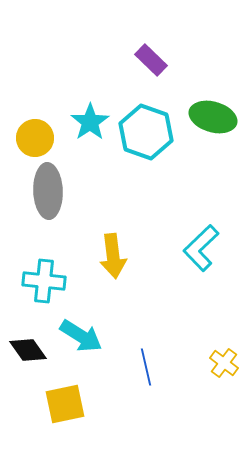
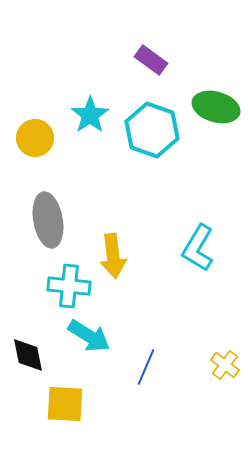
purple rectangle: rotated 8 degrees counterclockwise
green ellipse: moved 3 px right, 10 px up
cyan star: moved 7 px up
cyan hexagon: moved 6 px right, 2 px up
gray ellipse: moved 29 px down; rotated 8 degrees counterclockwise
cyan L-shape: moved 3 px left; rotated 15 degrees counterclockwise
cyan cross: moved 25 px right, 5 px down
cyan arrow: moved 8 px right
black diamond: moved 5 px down; rotated 24 degrees clockwise
yellow cross: moved 1 px right, 2 px down
blue line: rotated 36 degrees clockwise
yellow square: rotated 15 degrees clockwise
